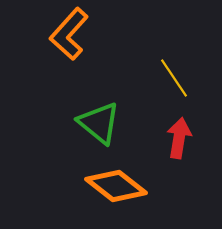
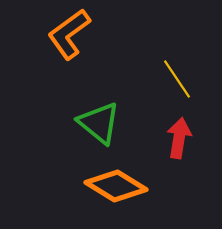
orange L-shape: rotated 12 degrees clockwise
yellow line: moved 3 px right, 1 px down
orange diamond: rotated 6 degrees counterclockwise
